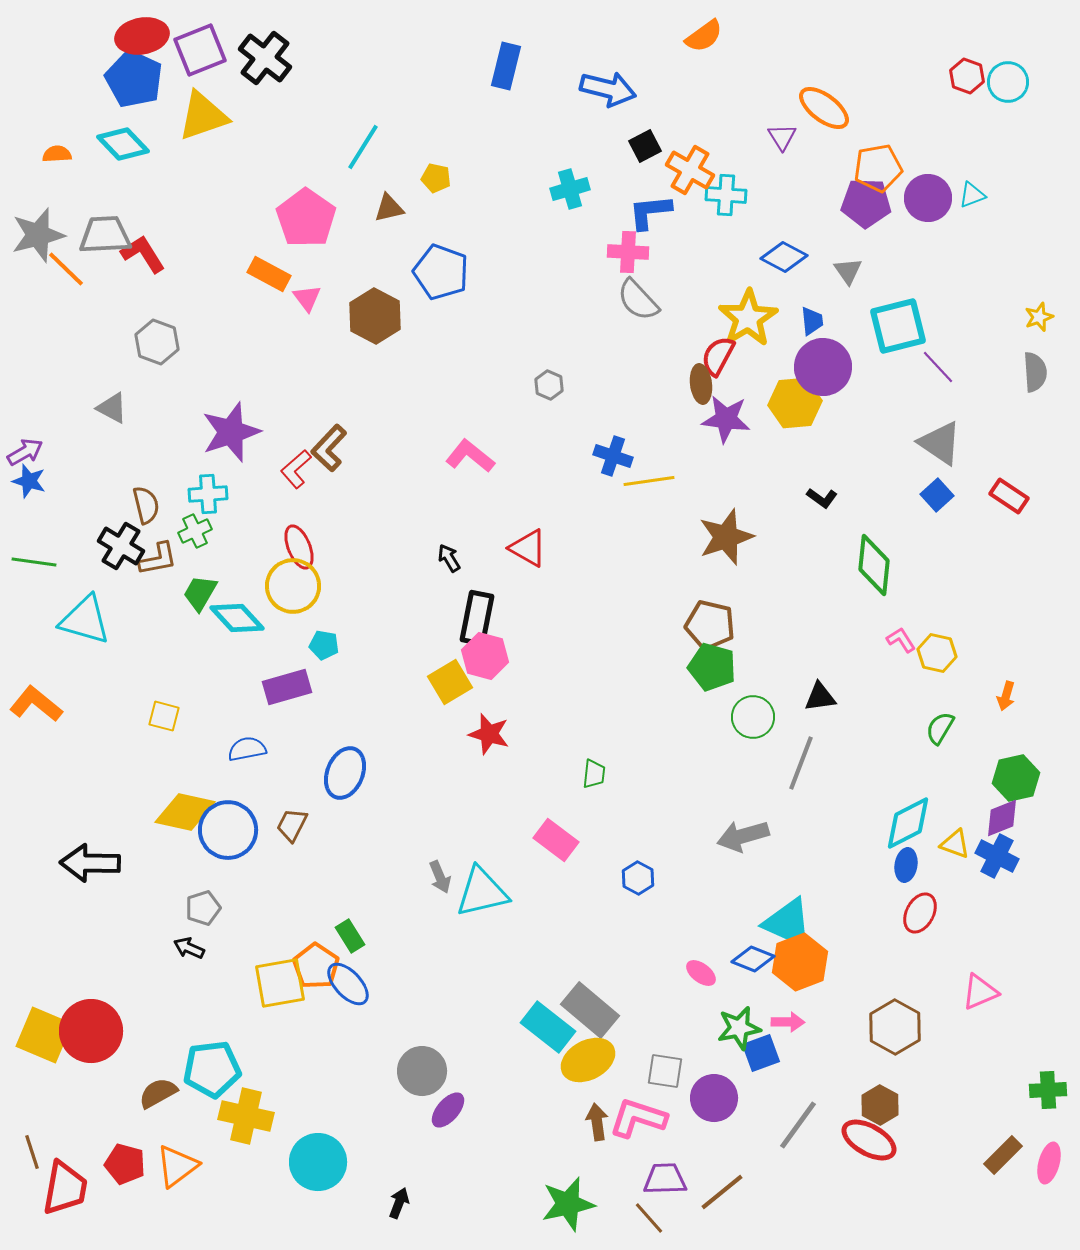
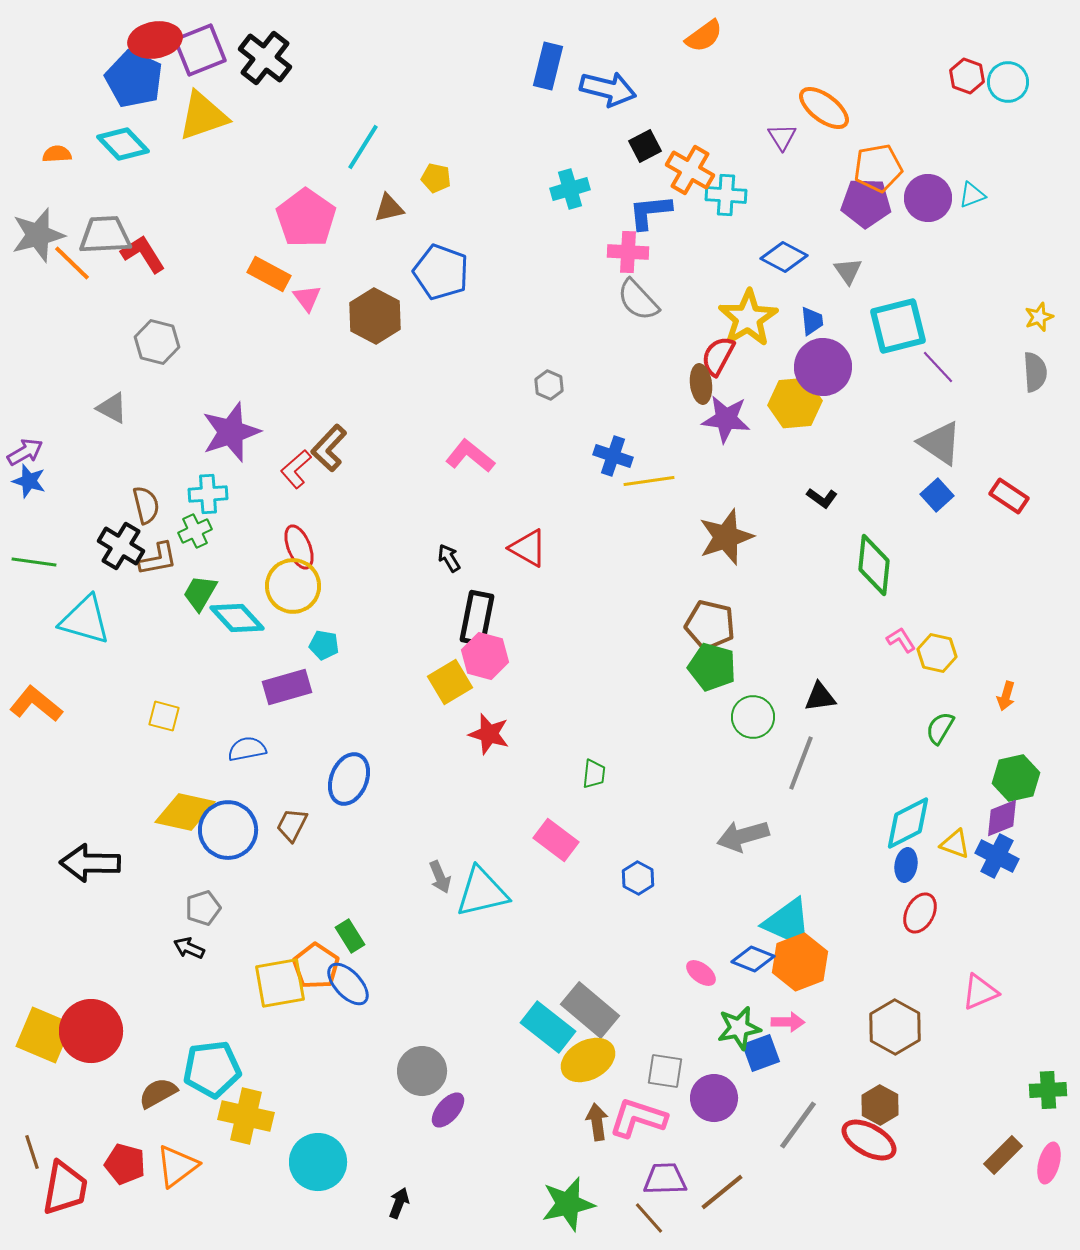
red ellipse at (142, 36): moved 13 px right, 4 px down
blue rectangle at (506, 66): moved 42 px right
orange line at (66, 269): moved 6 px right, 6 px up
gray hexagon at (157, 342): rotated 6 degrees counterclockwise
blue ellipse at (345, 773): moved 4 px right, 6 px down
